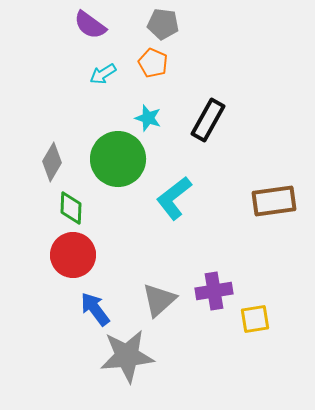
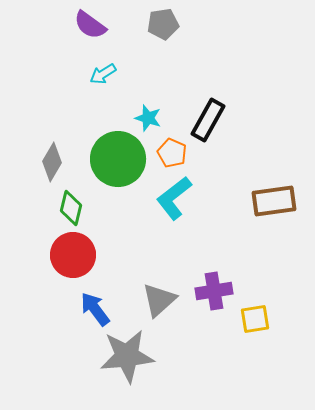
gray pentagon: rotated 16 degrees counterclockwise
orange pentagon: moved 19 px right, 90 px down
green diamond: rotated 12 degrees clockwise
